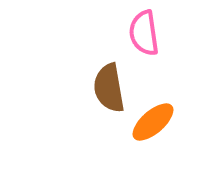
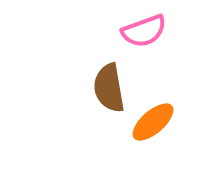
pink semicircle: moved 2 px up; rotated 102 degrees counterclockwise
